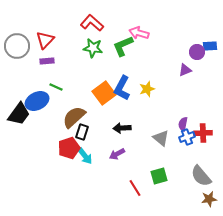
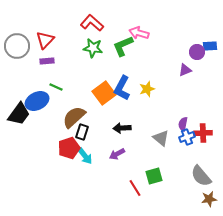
green square: moved 5 px left
